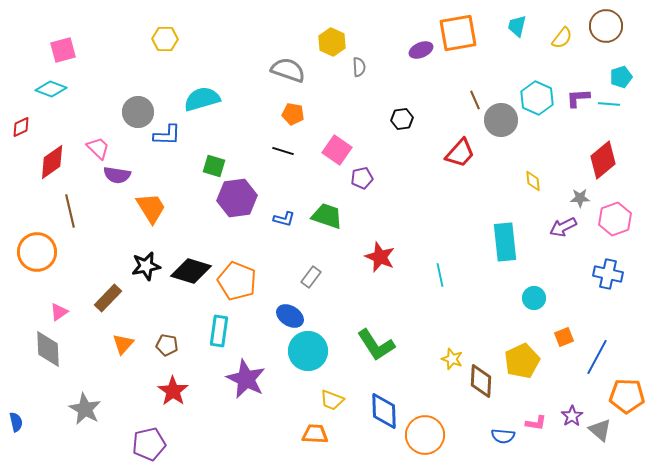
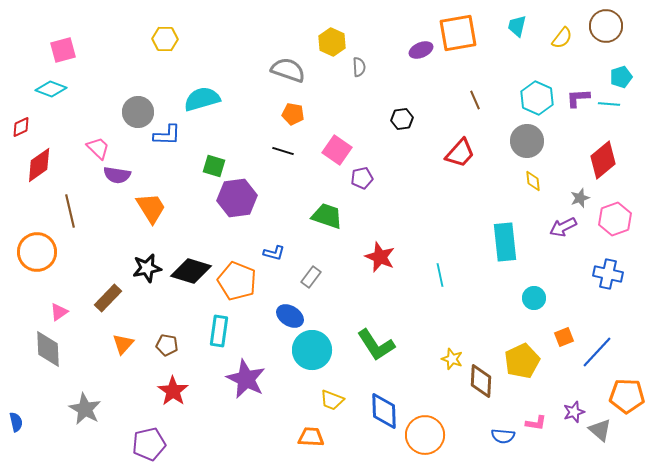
gray circle at (501, 120): moved 26 px right, 21 px down
red diamond at (52, 162): moved 13 px left, 3 px down
gray star at (580, 198): rotated 18 degrees counterclockwise
blue L-shape at (284, 219): moved 10 px left, 34 px down
black star at (146, 266): moved 1 px right, 2 px down
cyan circle at (308, 351): moved 4 px right, 1 px up
blue line at (597, 357): moved 5 px up; rotated 15 degrees clockwise
purple star at (572, 416): moved 2 px right, 4 px up; rotated 15 degrees clockwise
orange trapezoid at (315, 434): moved 4 px left, 3 px down
